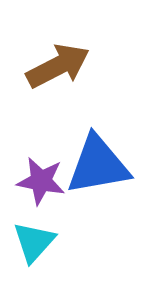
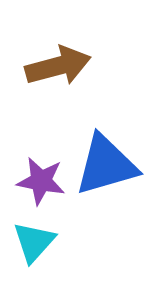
brown arrow: rotated 12 degrees clockwise
blue triangle: moved 8 px right; rotated 6 degrees counterclockwise
